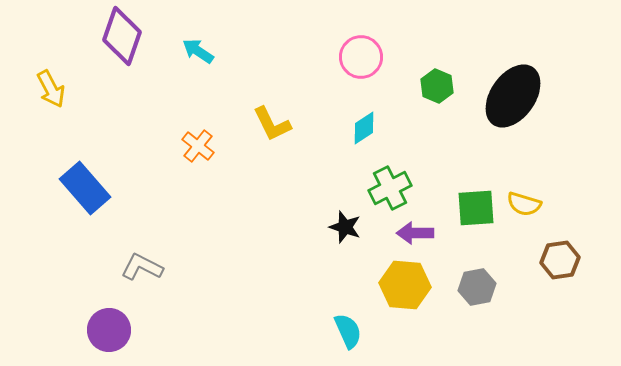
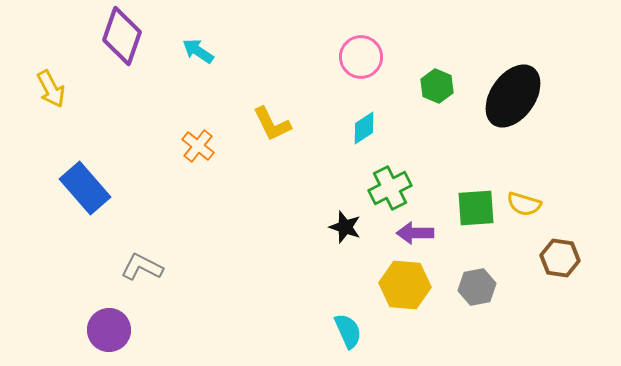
brown hexagon: moved 2 px up; rotated 18 degrees clockwise
